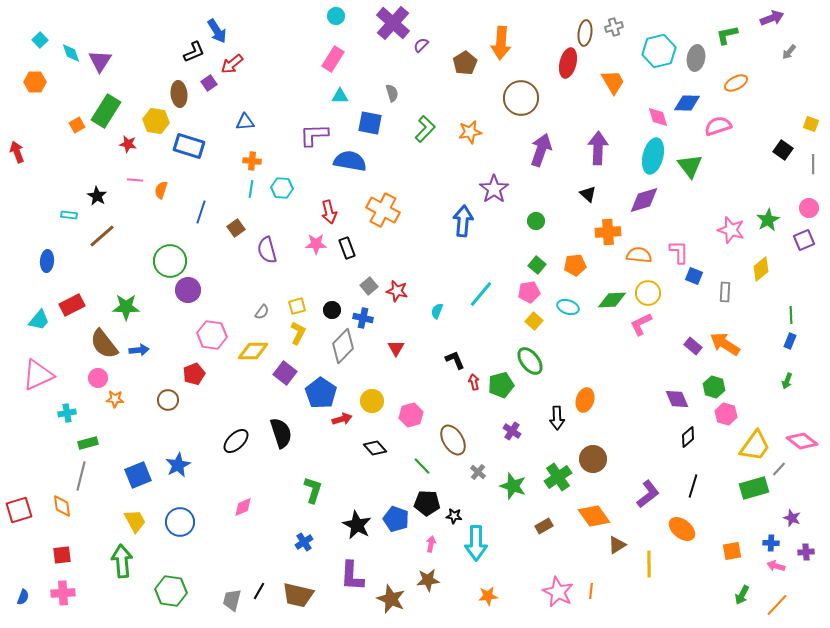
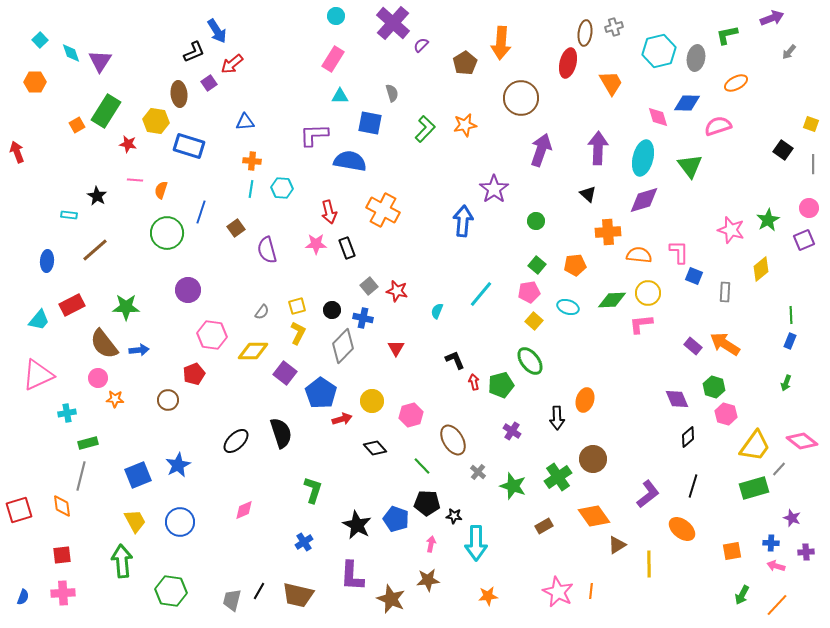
orange trapezoid at (613, 82): moved 2 px left, 1 px down
orange star at (470, 132): moved 5 px left, 7 px up
cyan ellipse at (653, 156): moved 10 px left, 2 px down
brown line at (102, 236): moved 7 px left, 14 px down
green circle at (170, 261): moved 3 px left, 28 px up
pink L-shape at (641, 324): rotated 20 degrees clockwise
green arrow at (787, 381): moved 1 px left, 2 px down
pink diamond at (243, 507): moved 1 px right, 3 px down
